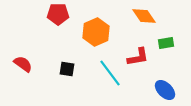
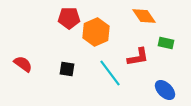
red pentagon: moved 11 px right, 4 px down
green rectangle: rotated 21 degrees clockwise
